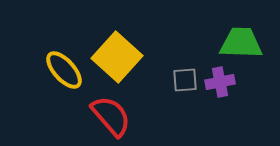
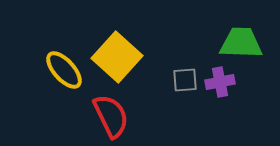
red semicircle: rotated 15 degrees clockwise
